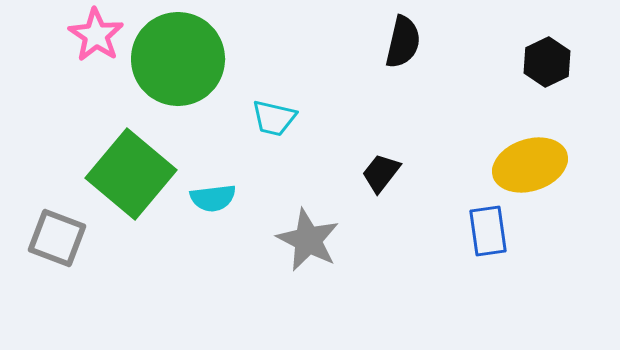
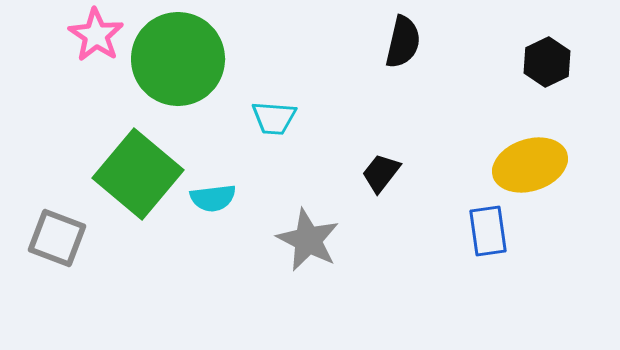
cyan trapezoid: rotated 9 degrees counterclockwise
green square: moved 7 px right
